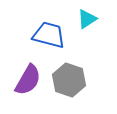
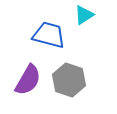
cyan triangle: moved 3 px left, 4 px up
